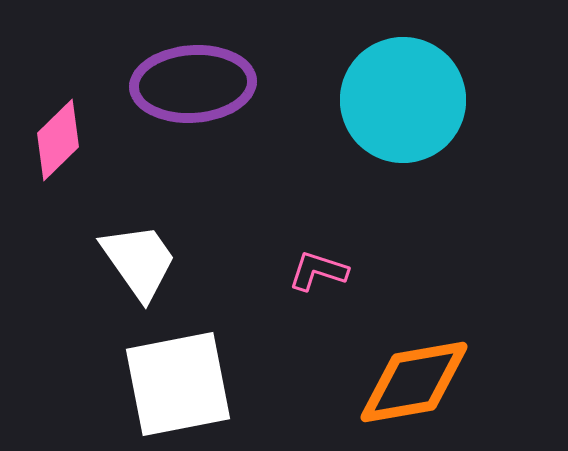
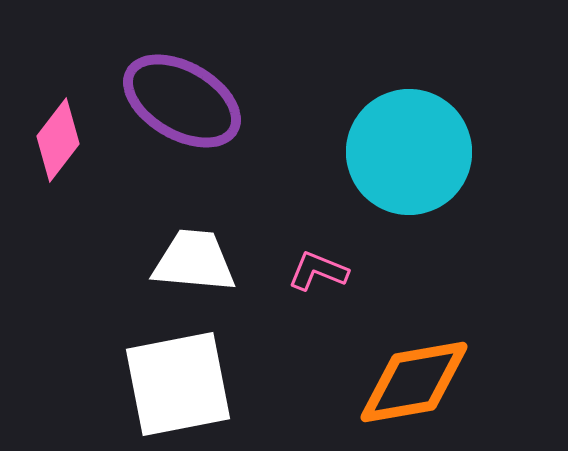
purple ellipse: moved 11 px left, 17 px down; rotated 34 degrees clockwise
cyan circle: moved 6 px right, 52 px down
pink diamond: rotated 8 degrees counterclockwise
white trapezoid: moved 55 px right; rotated 50 degrees counterclockwise
pink L-shape: rotated 4 degrees clockwise
